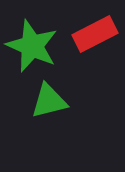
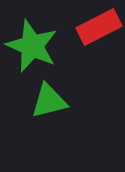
red rectangle: moved 4 px right, 7 px up
